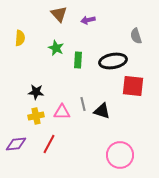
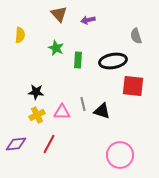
yellow semicircle: moved 3 px up
yellow cross: moved 1 px right, 1 px up; rotated 14 degrees counterclockwise
